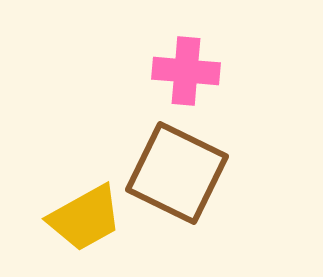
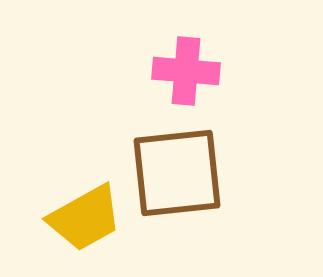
brown square: rotated 32 degrees counterclockwise
